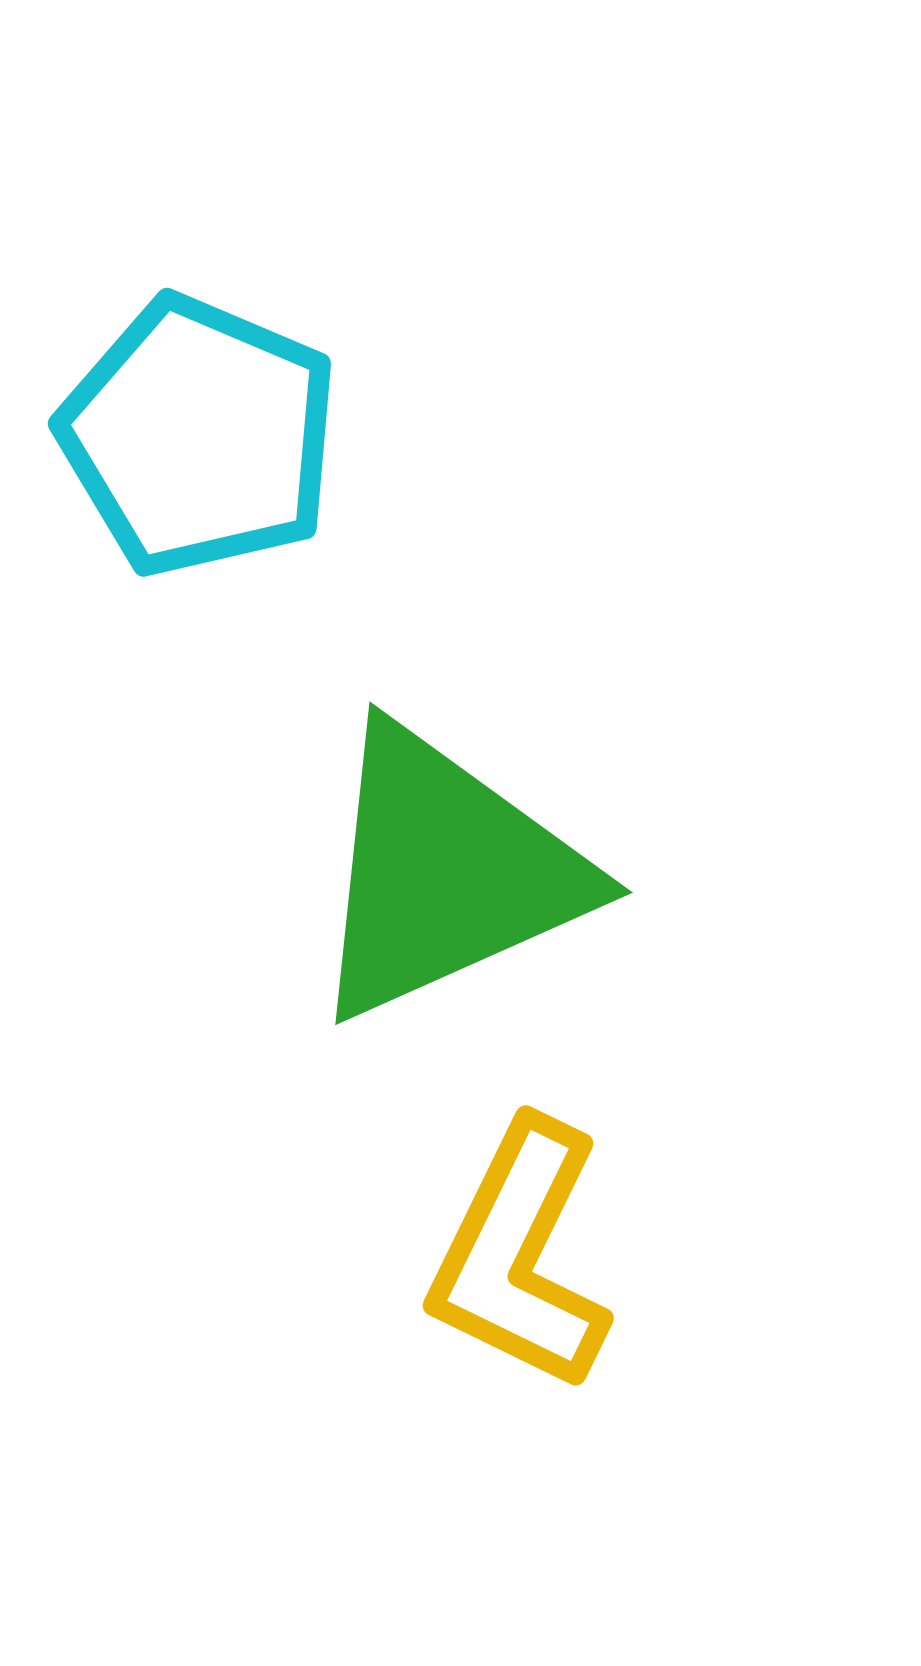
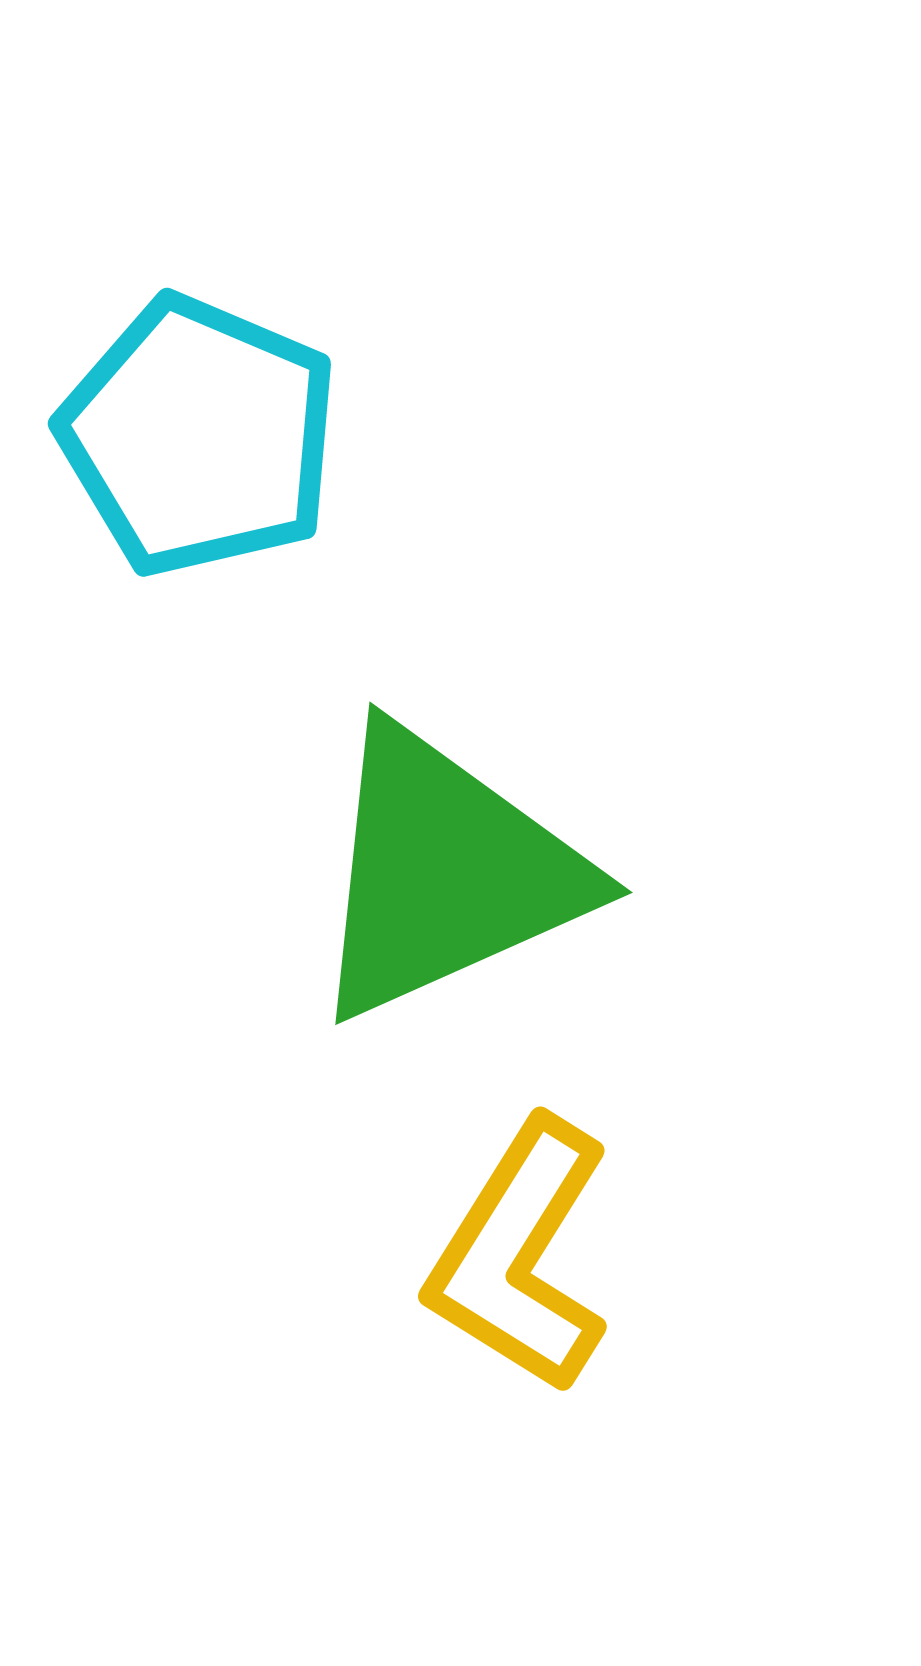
yellow L-shape: rotated 6 degrees clockwise
